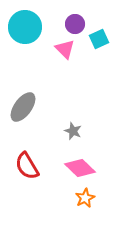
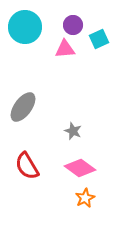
purple circle: moved 2 px left, 1 px down
pink triangle: rotated 50 degrees counterclockwise
pink diamond: rotated 8 degrees counterclockwise
